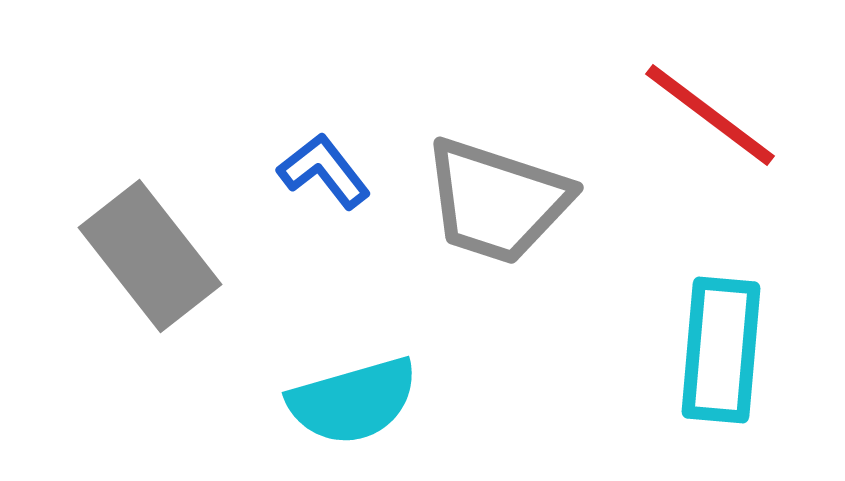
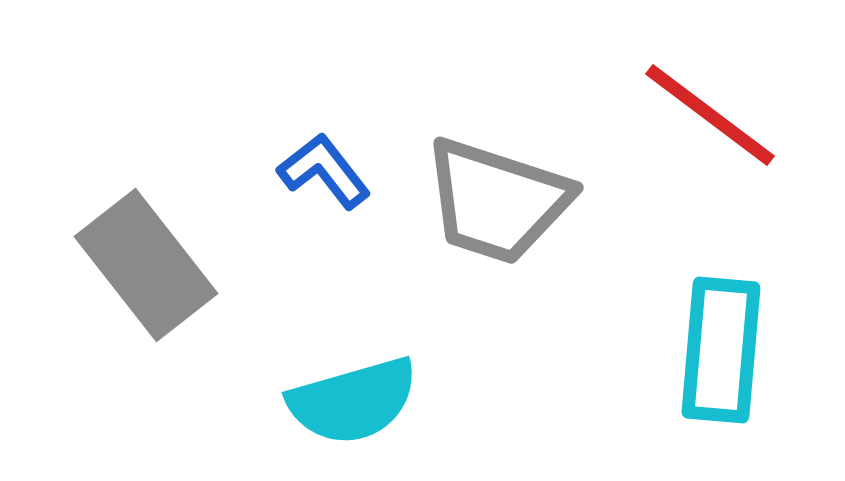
gray rectangle: moved 4 px left, 9 px down
